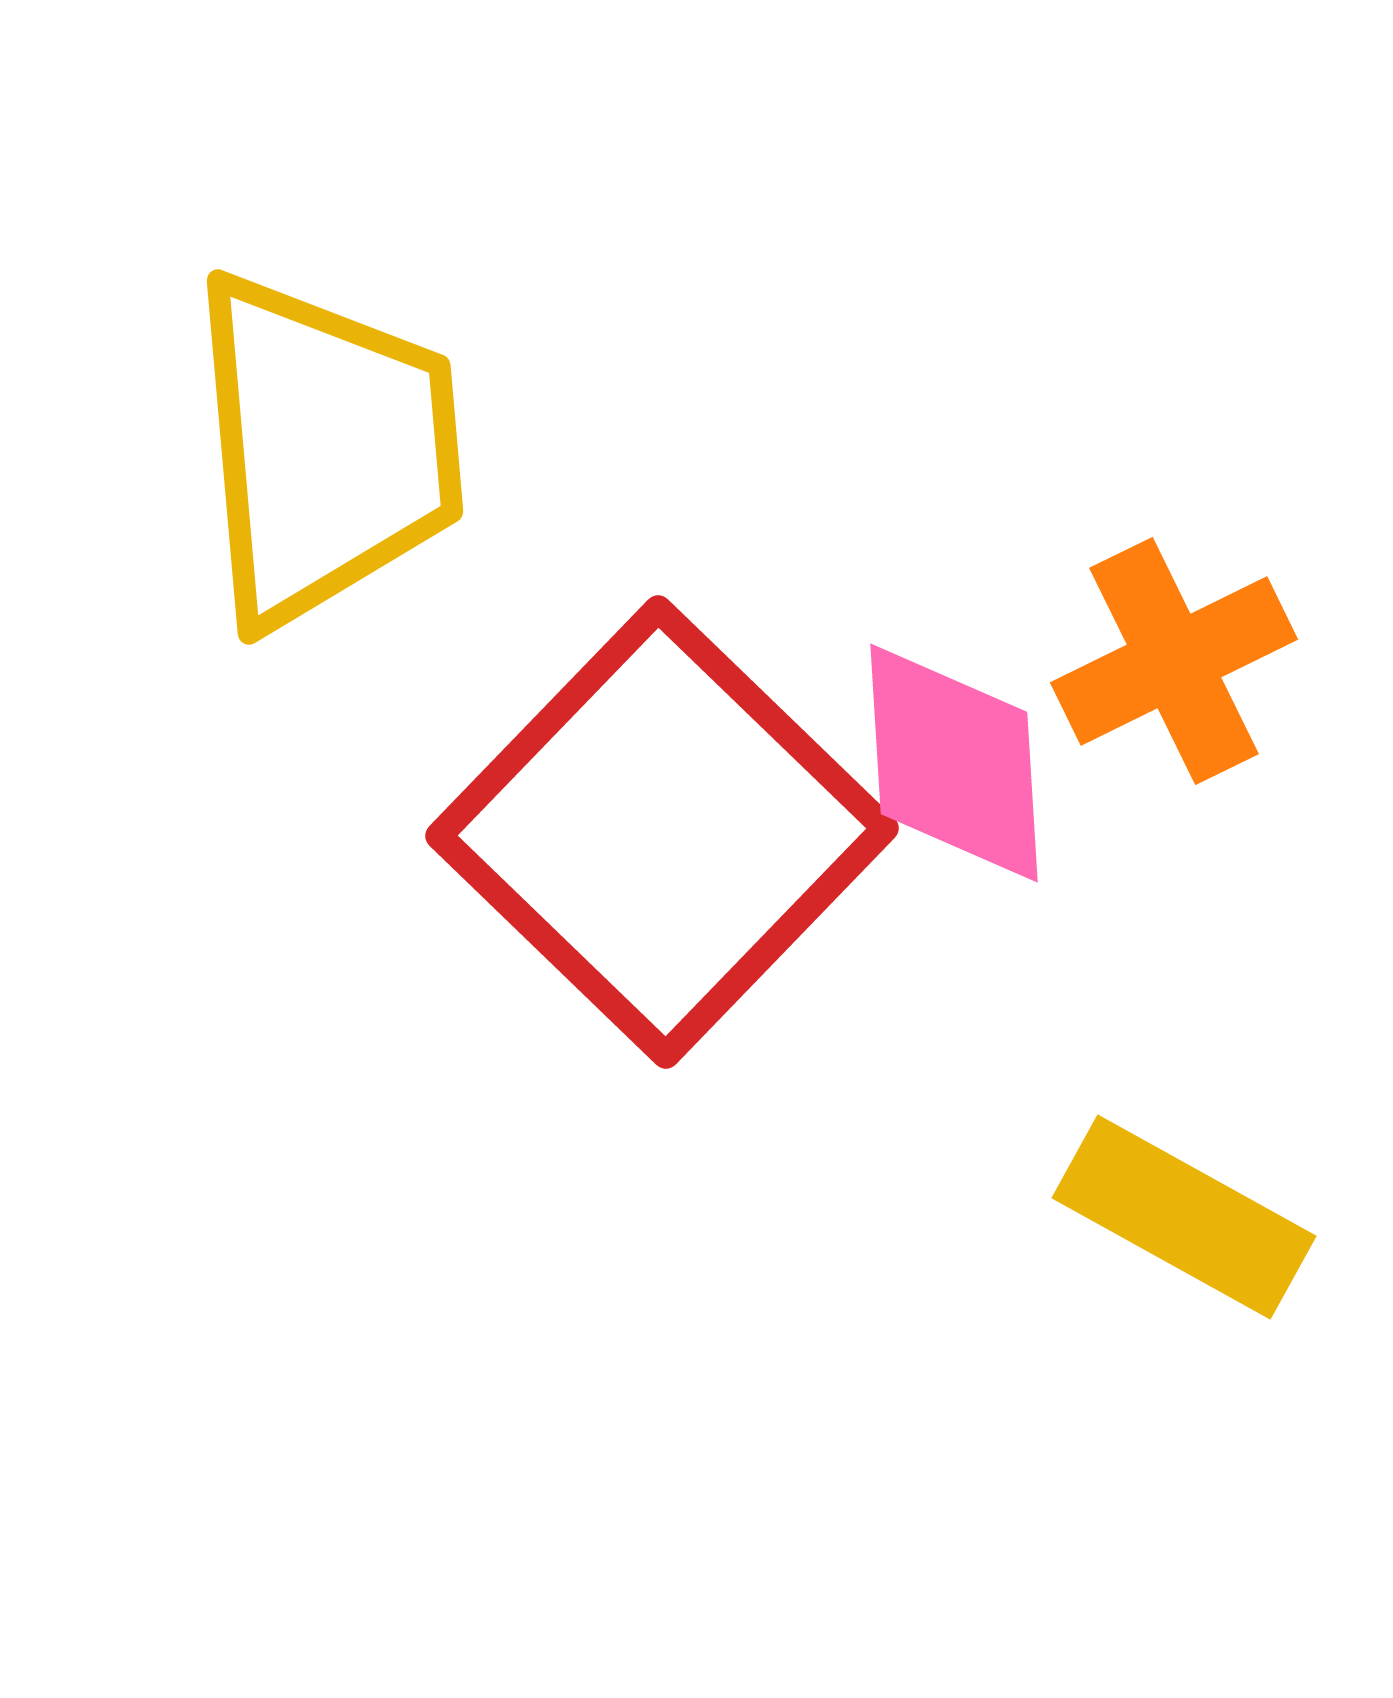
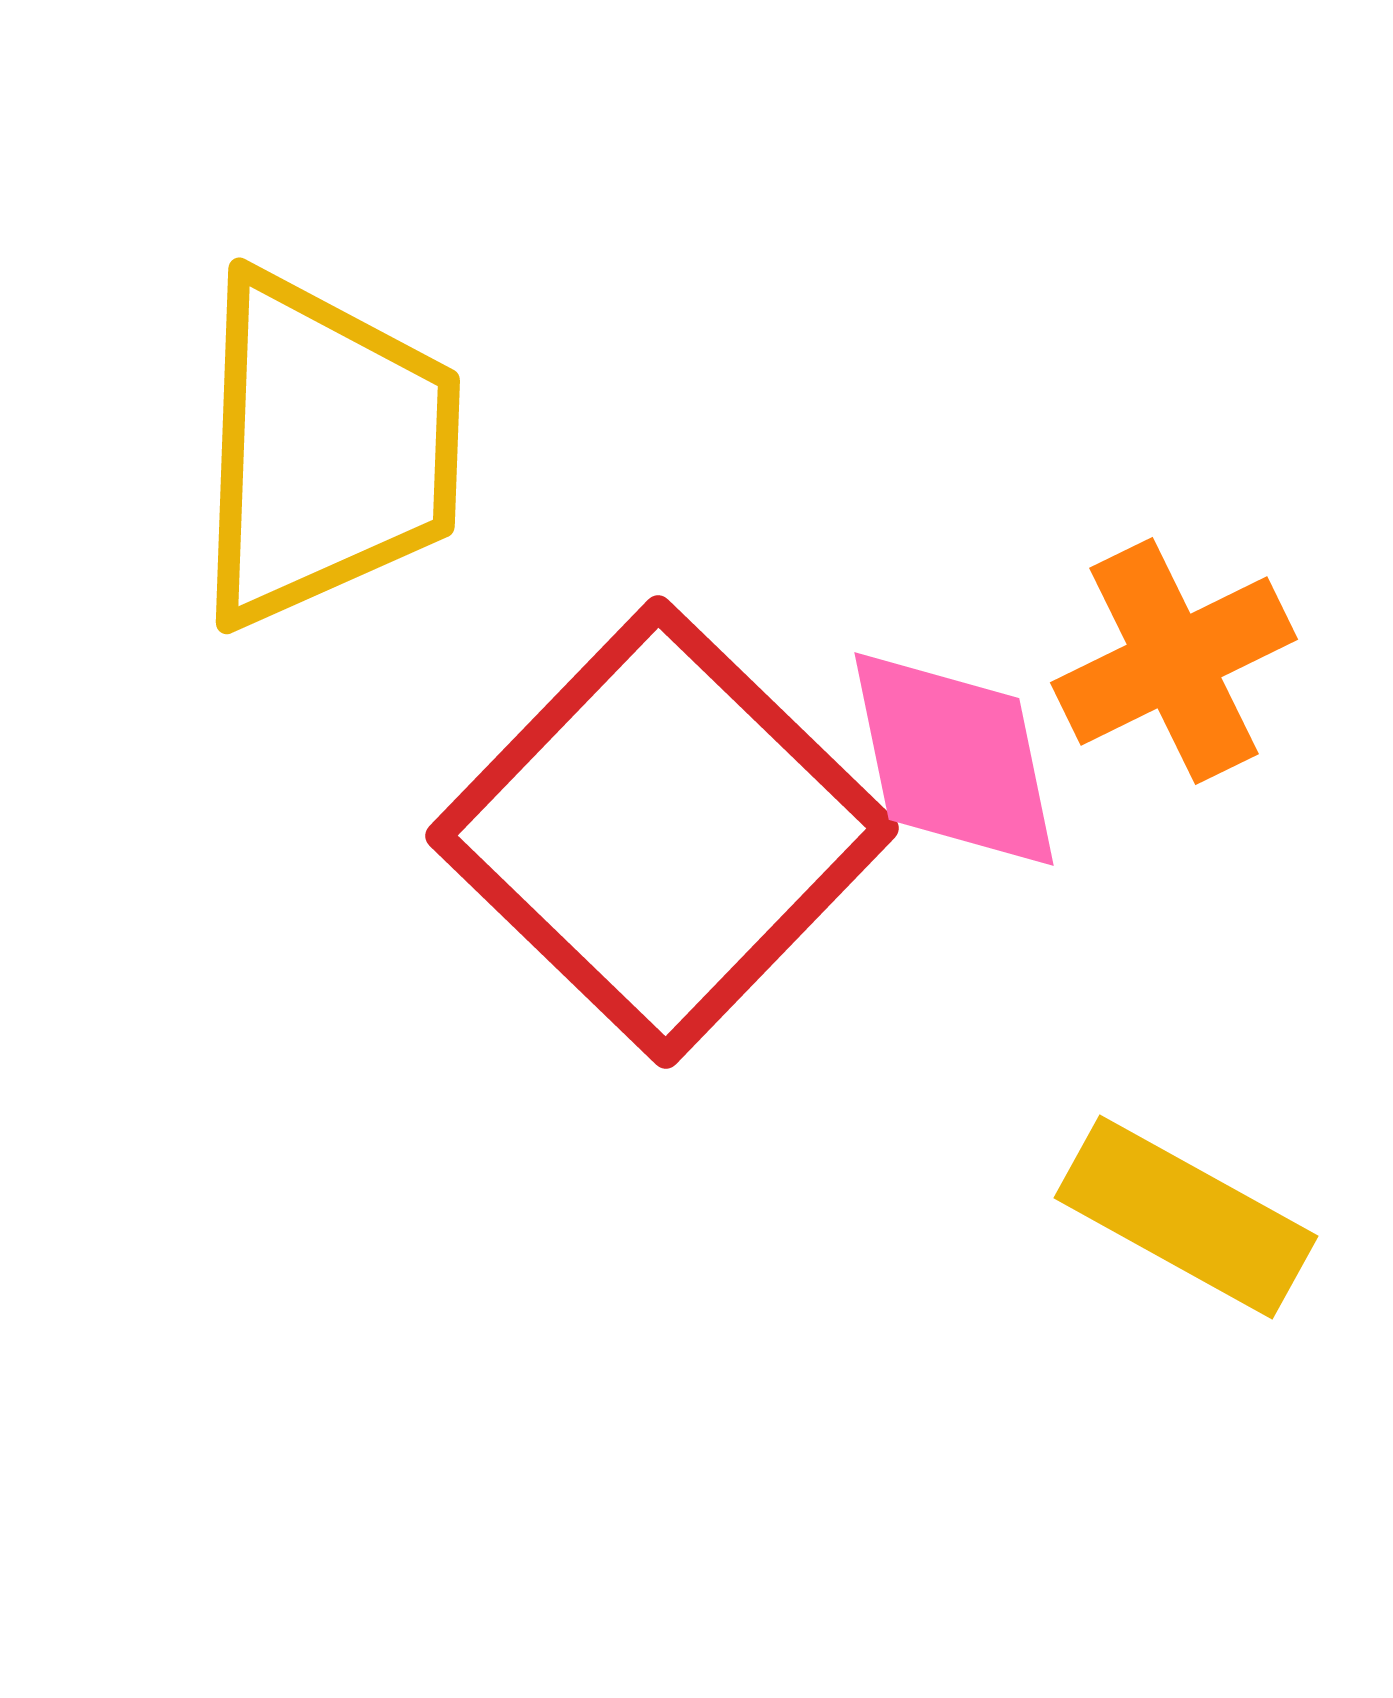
yellow trapezoid: rotated 7 degrees clockwise
pink diamond: moved 4 px up; rotated 8 degrees counterclockwise
yellow rectangle: moved 2 px right
